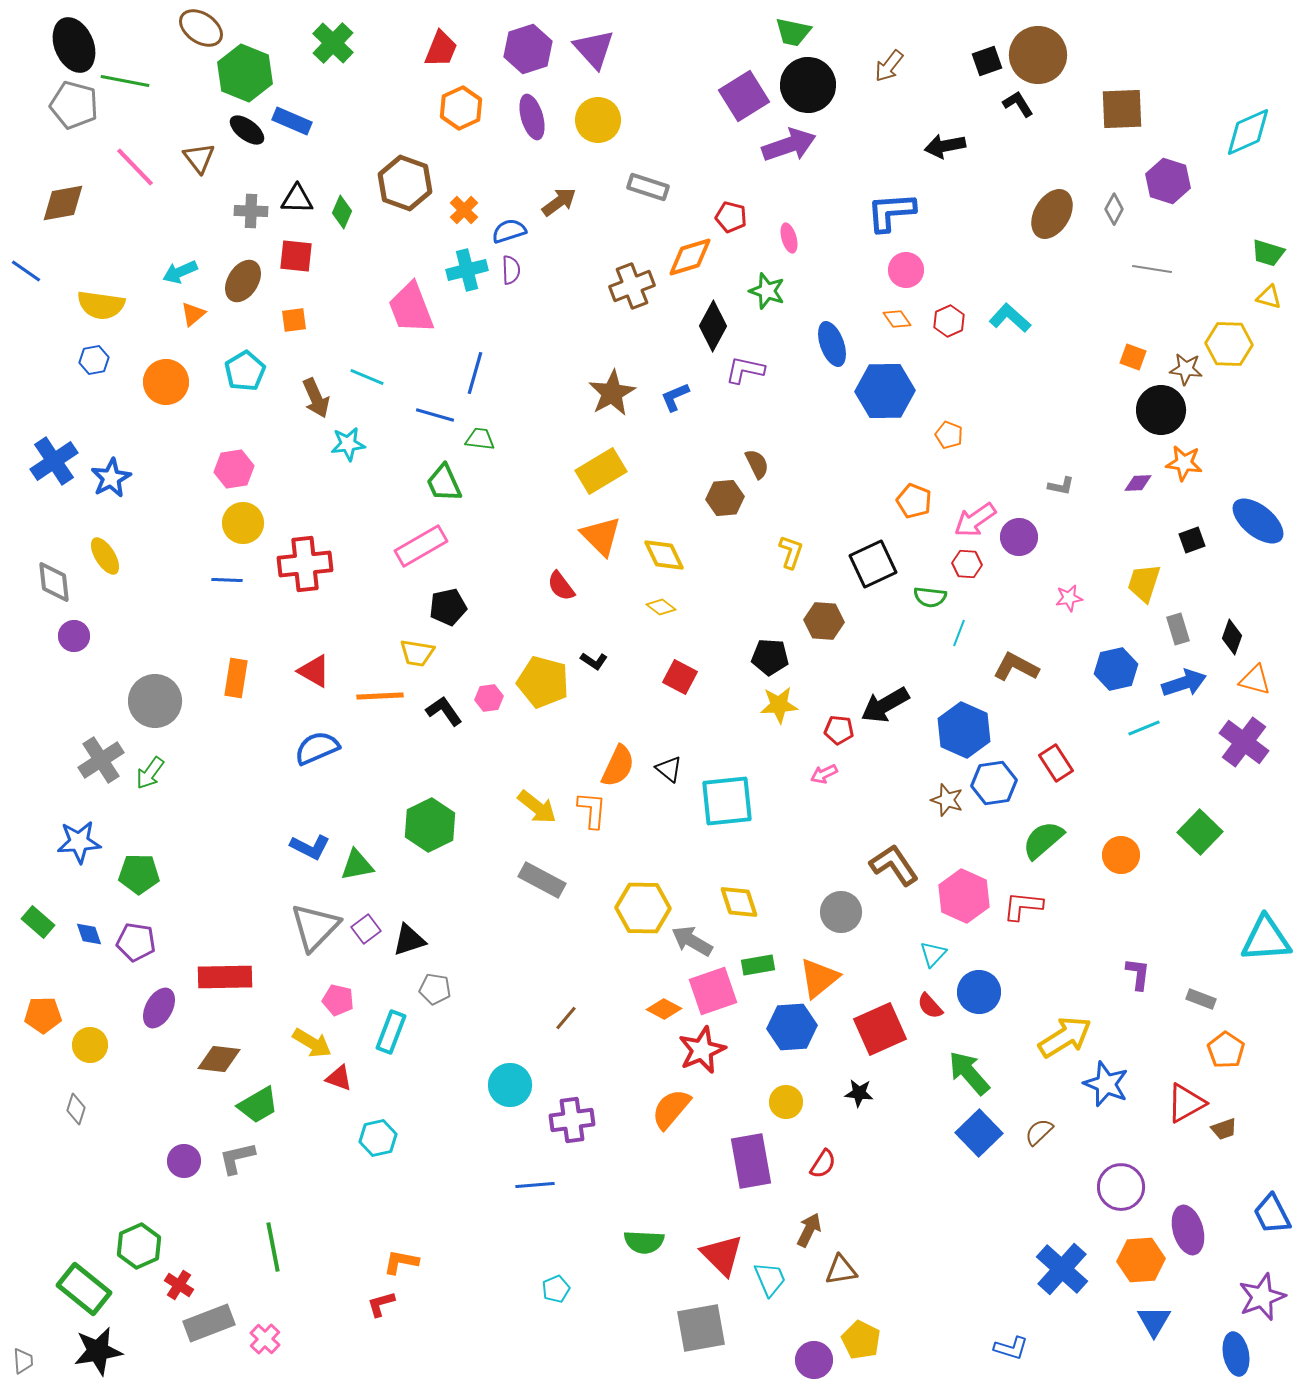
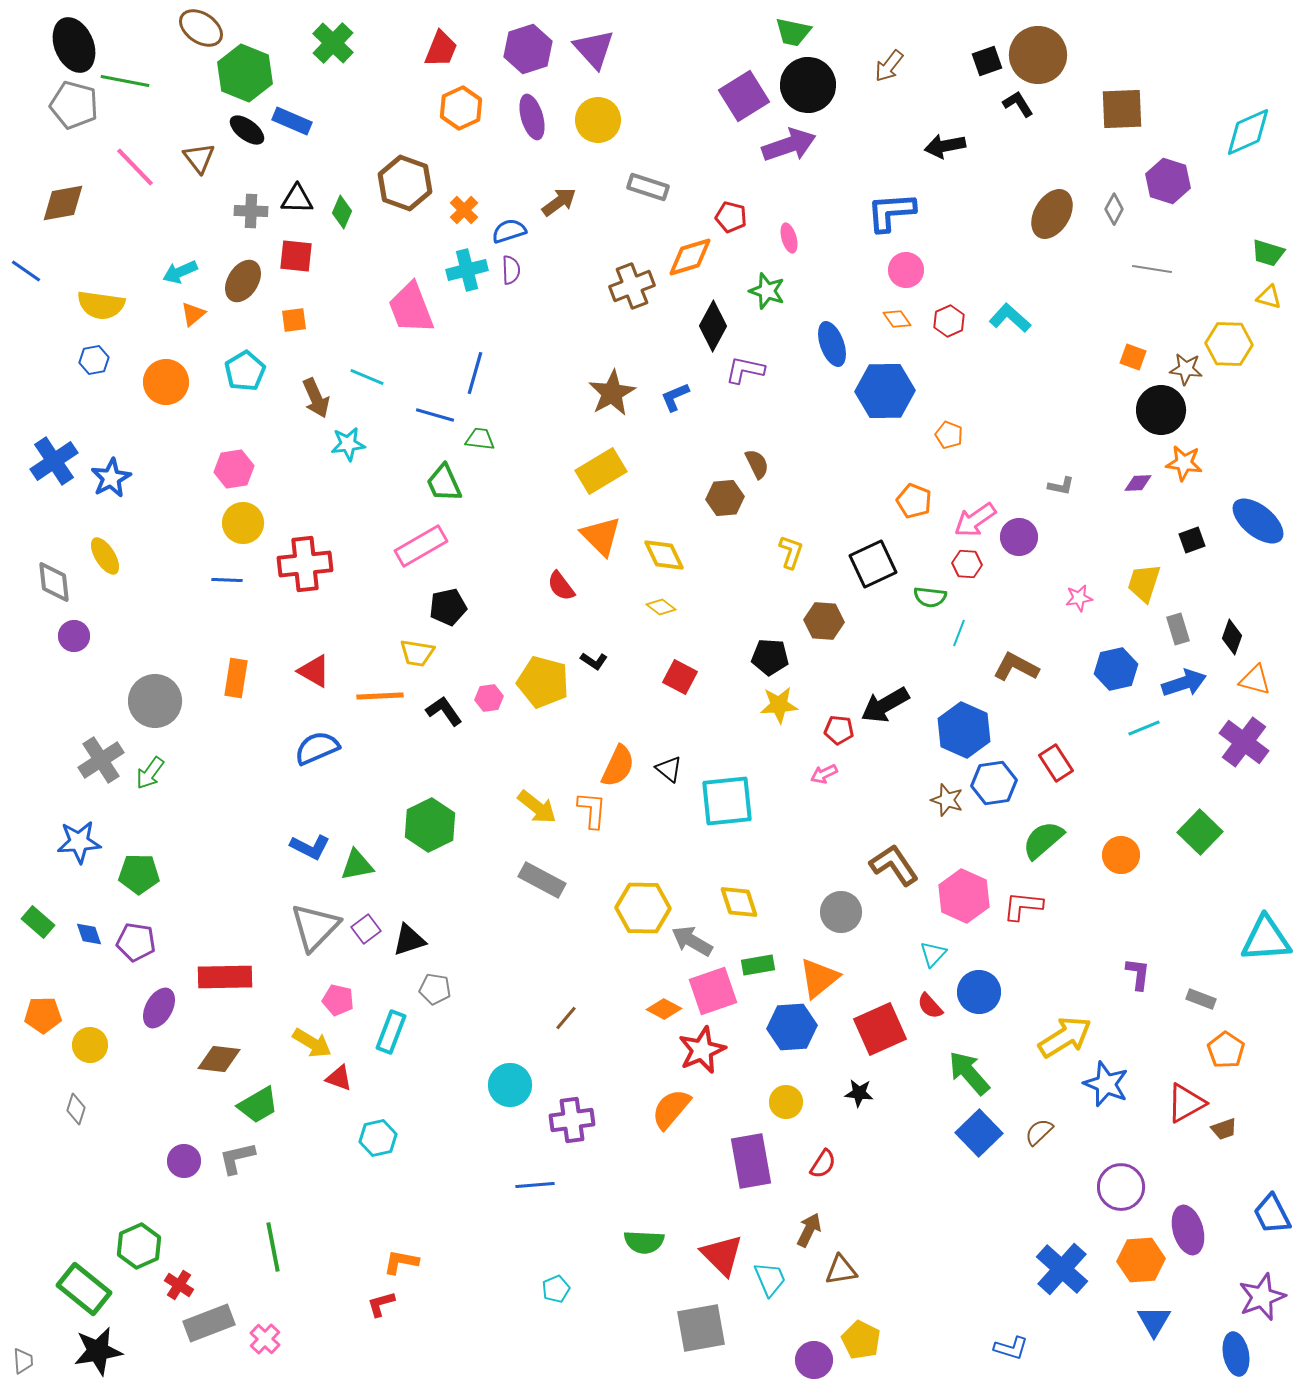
pink star at (1069, 598): moved 10 px right
